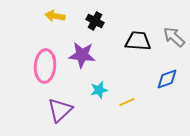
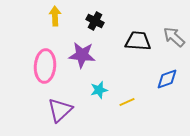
yellow arrow: rotated 78 degrees clockwise
